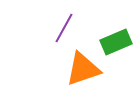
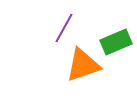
orange triangle: moved 4 px up
